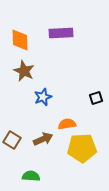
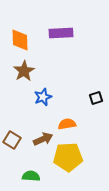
brown star: rotated 15 degrees clockwise
yellow pentagon: moved 14 px left, 9 px down
